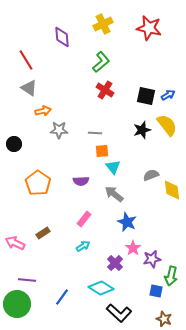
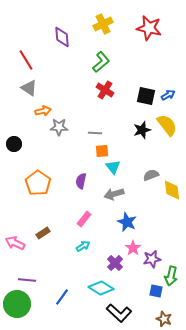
gray star: moved 3 px up
purple semicircle: rotated 105 degrees clockwise
gray arrow: rotated 54 degrees counterclockwise
